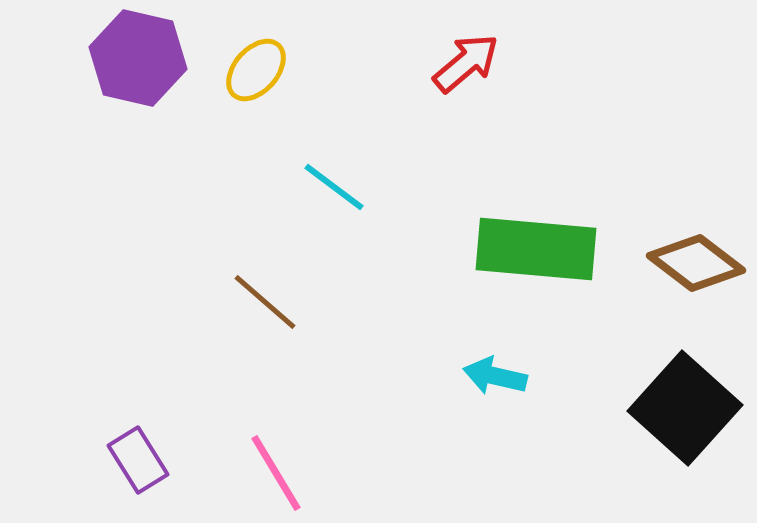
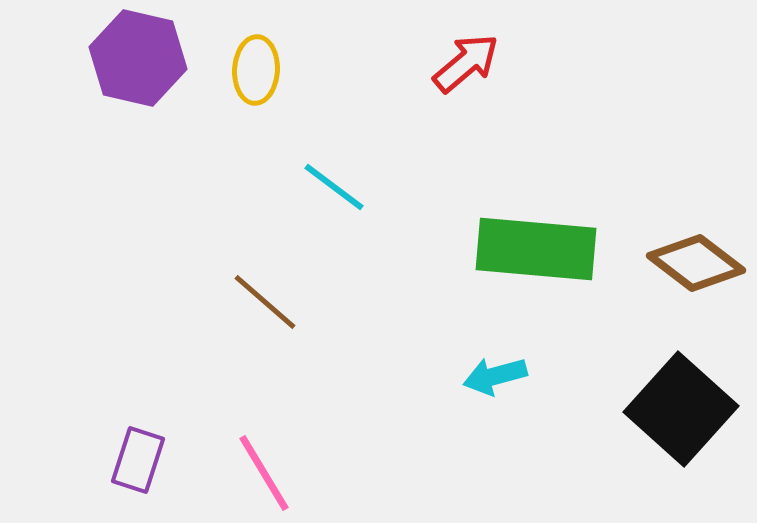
yellow ellipse: rotated 38 degrees counterclockwise
cyan arrow: rotated 28 degrees counterclockwise
black square: moved 4 px left, 1 px down
purple rectangle: rotated 50 degrees clockwise
pink line: moved 12 px left
